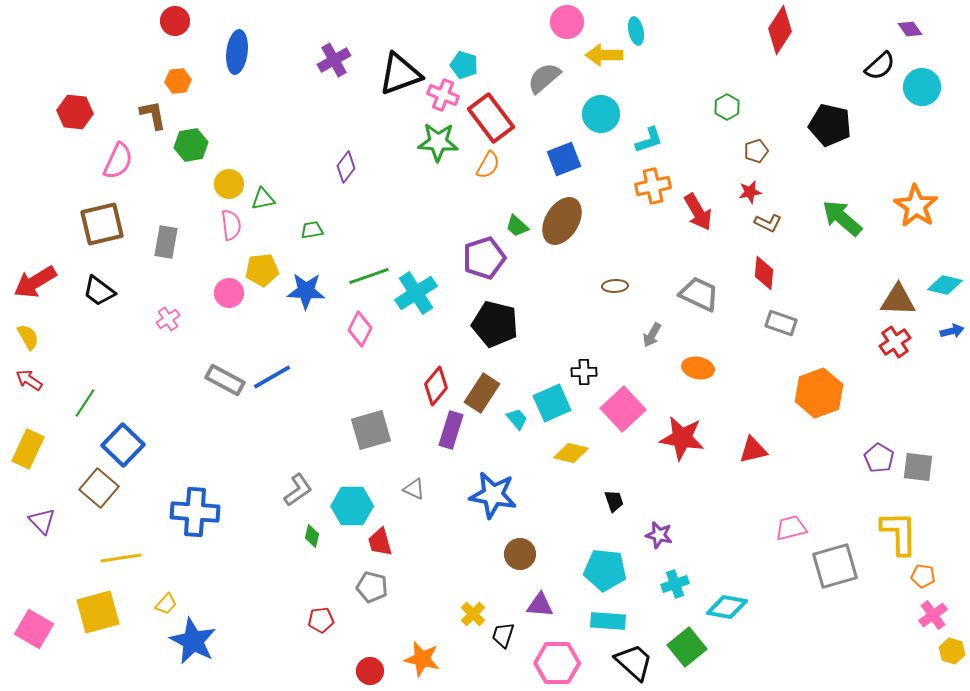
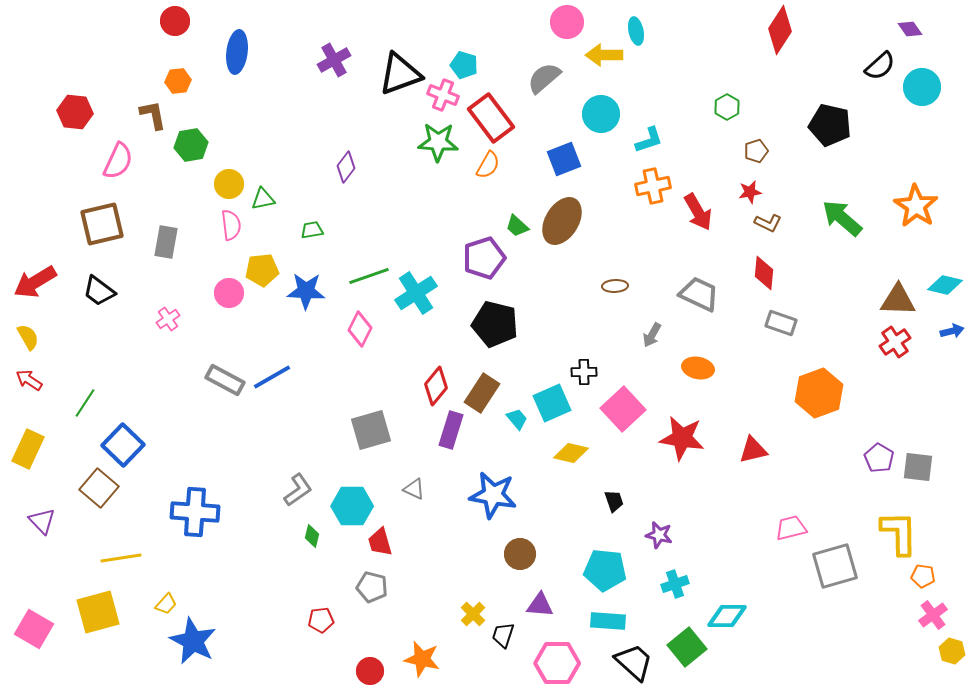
cyan diamond at (727, 607): moved 9 px down; rotated 9 degrees counterclockwise
